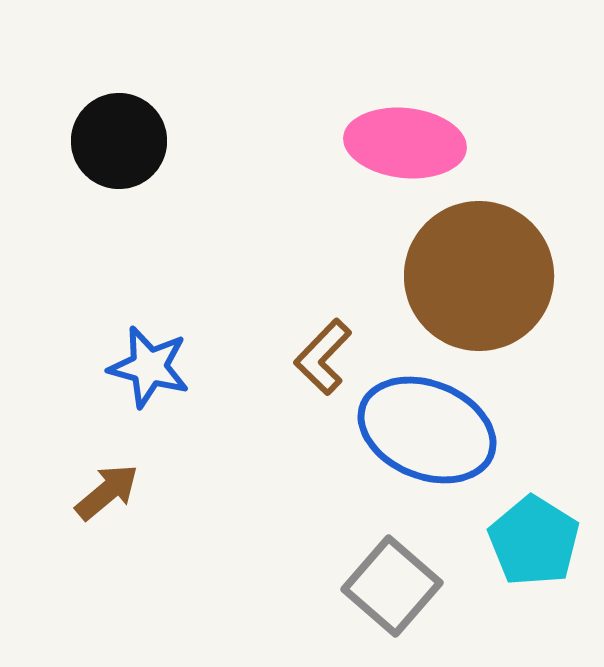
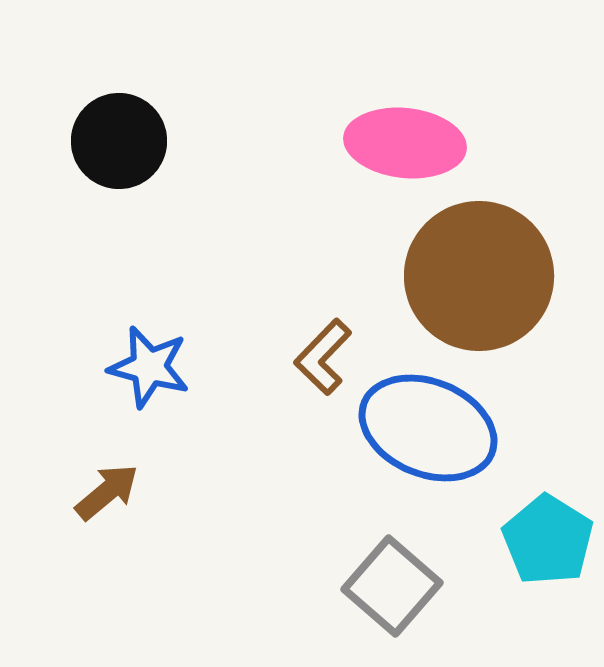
blue ellipse: moved 1 px right, 2 px up
cyan pentagon: moved 14 px right, 1 px up
